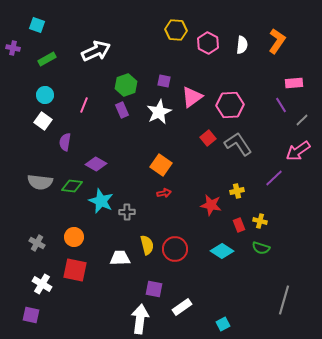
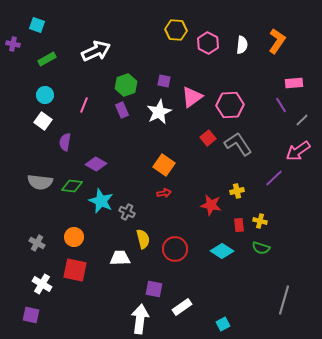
purple cross at (13, 48): moved 4 px up
orange square at (161, 165): moved 3 px right
gray cross at (127, 212): rotated 28 degrees clockwise
red rectangle at (239, 225): rotated 16 degrees clockwise
yellow semicircle at (147, 245): moved 4 px left, 6 px up
